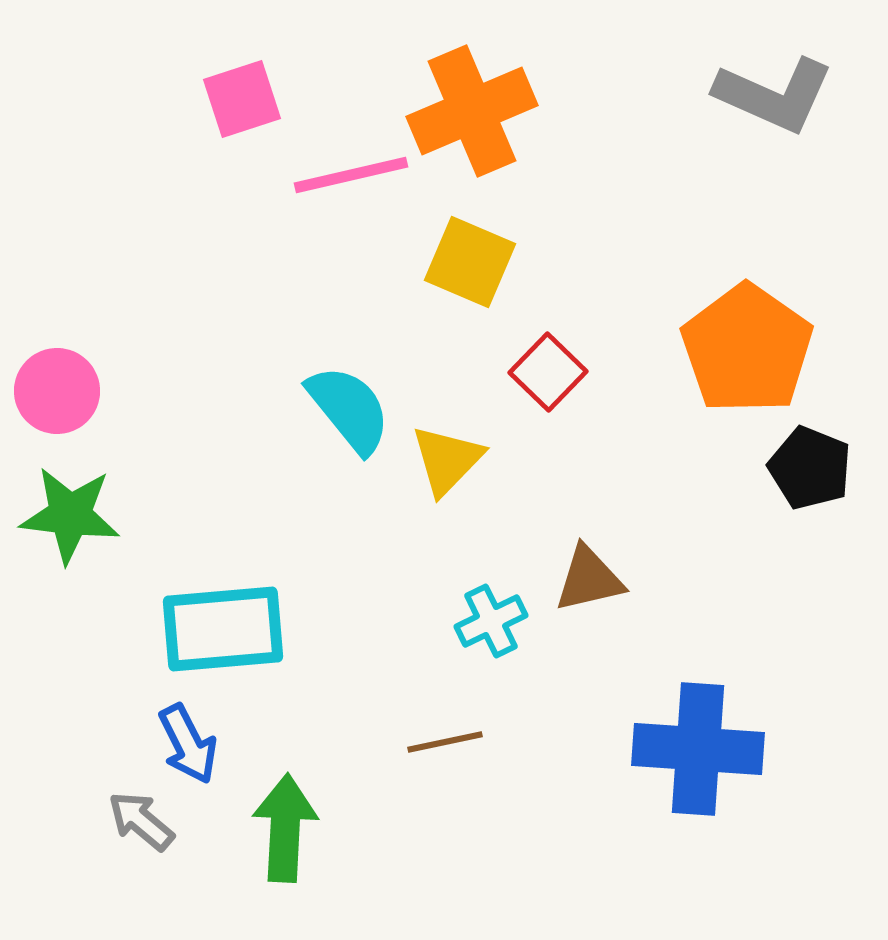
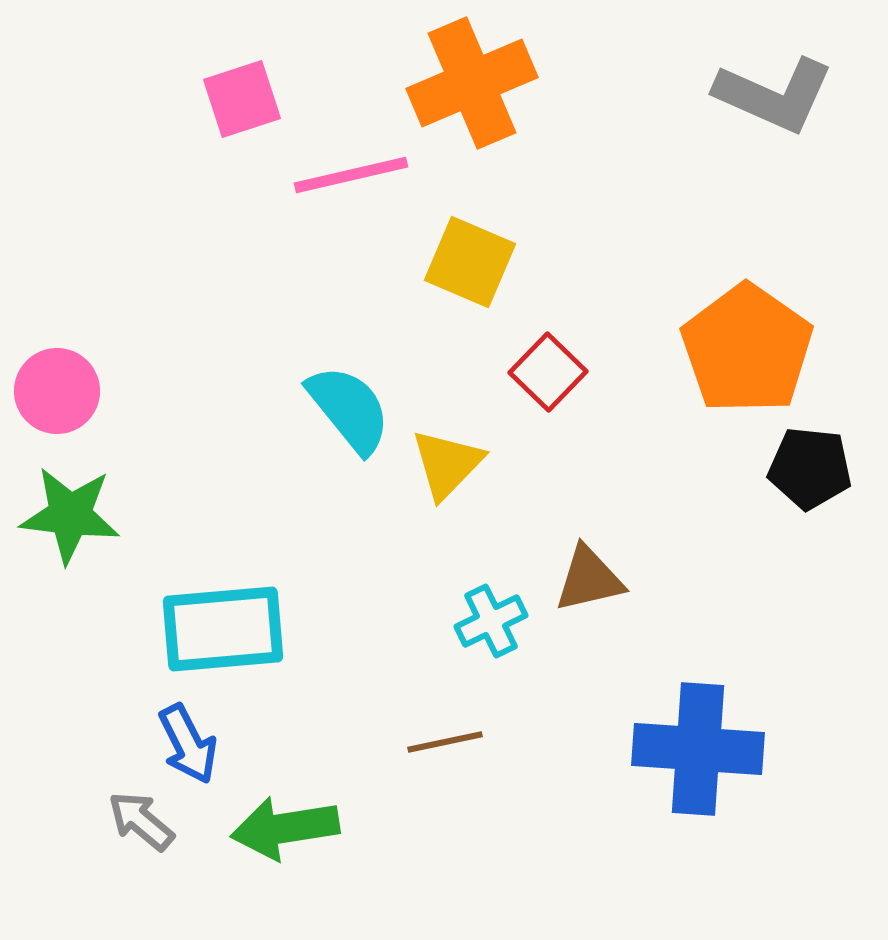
orange cross: moved 28 px up
yellow triangle: moved 4 px down
black pentagon: rotated 16 degrees counterclockwise
green arrow: rotated 102 degrees counterclockwise
